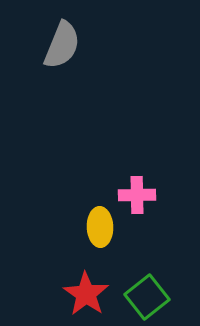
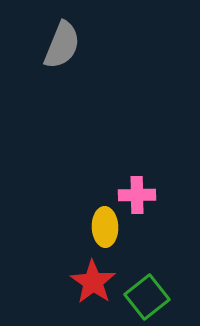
yellow ellipse: moved 5 px right
red star: moved 7 px right, 12 px up
